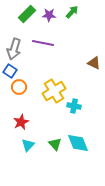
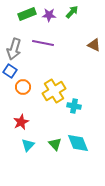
green rectangle: rotated 24 degrees clockwise
brown triangle: moved 18 px up
orange circle: moved 4 px right
